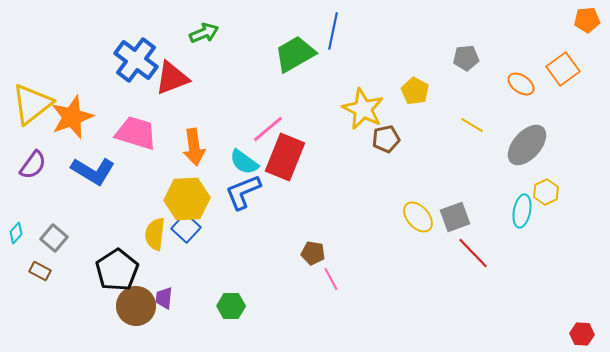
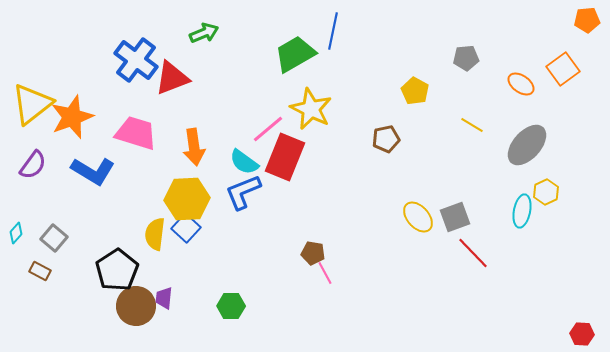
yellow star at (363, 109): moved 52 px left
pink line at (331, 279): moved 6 px left, 6 px up
